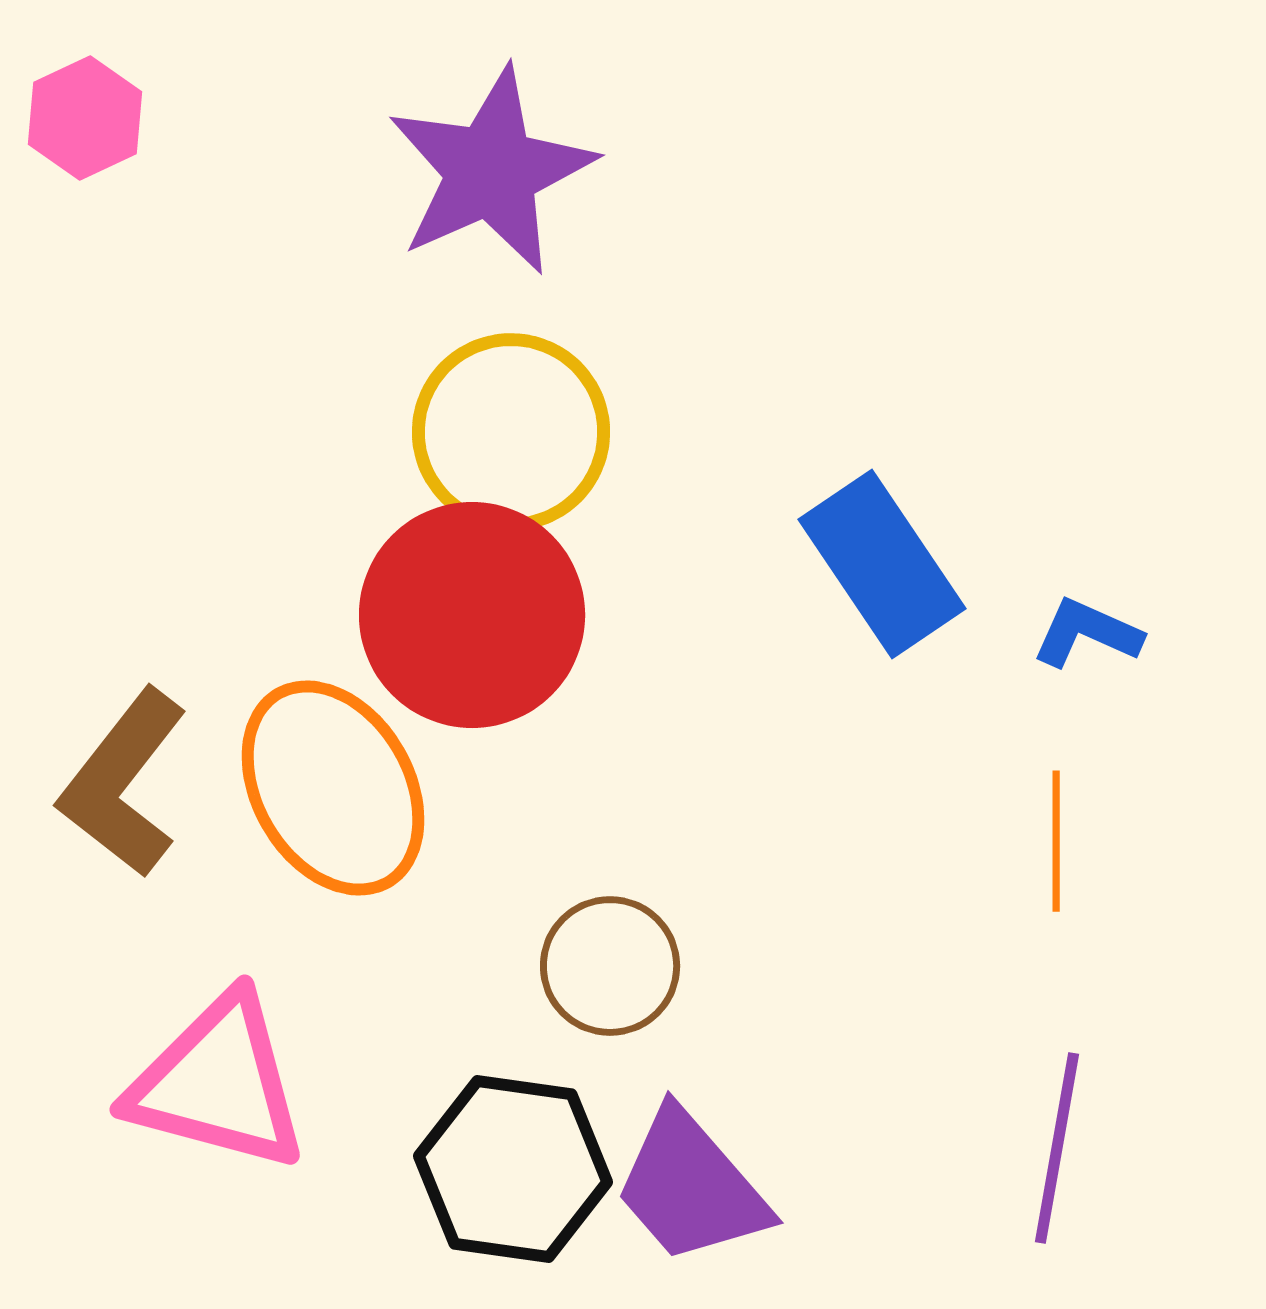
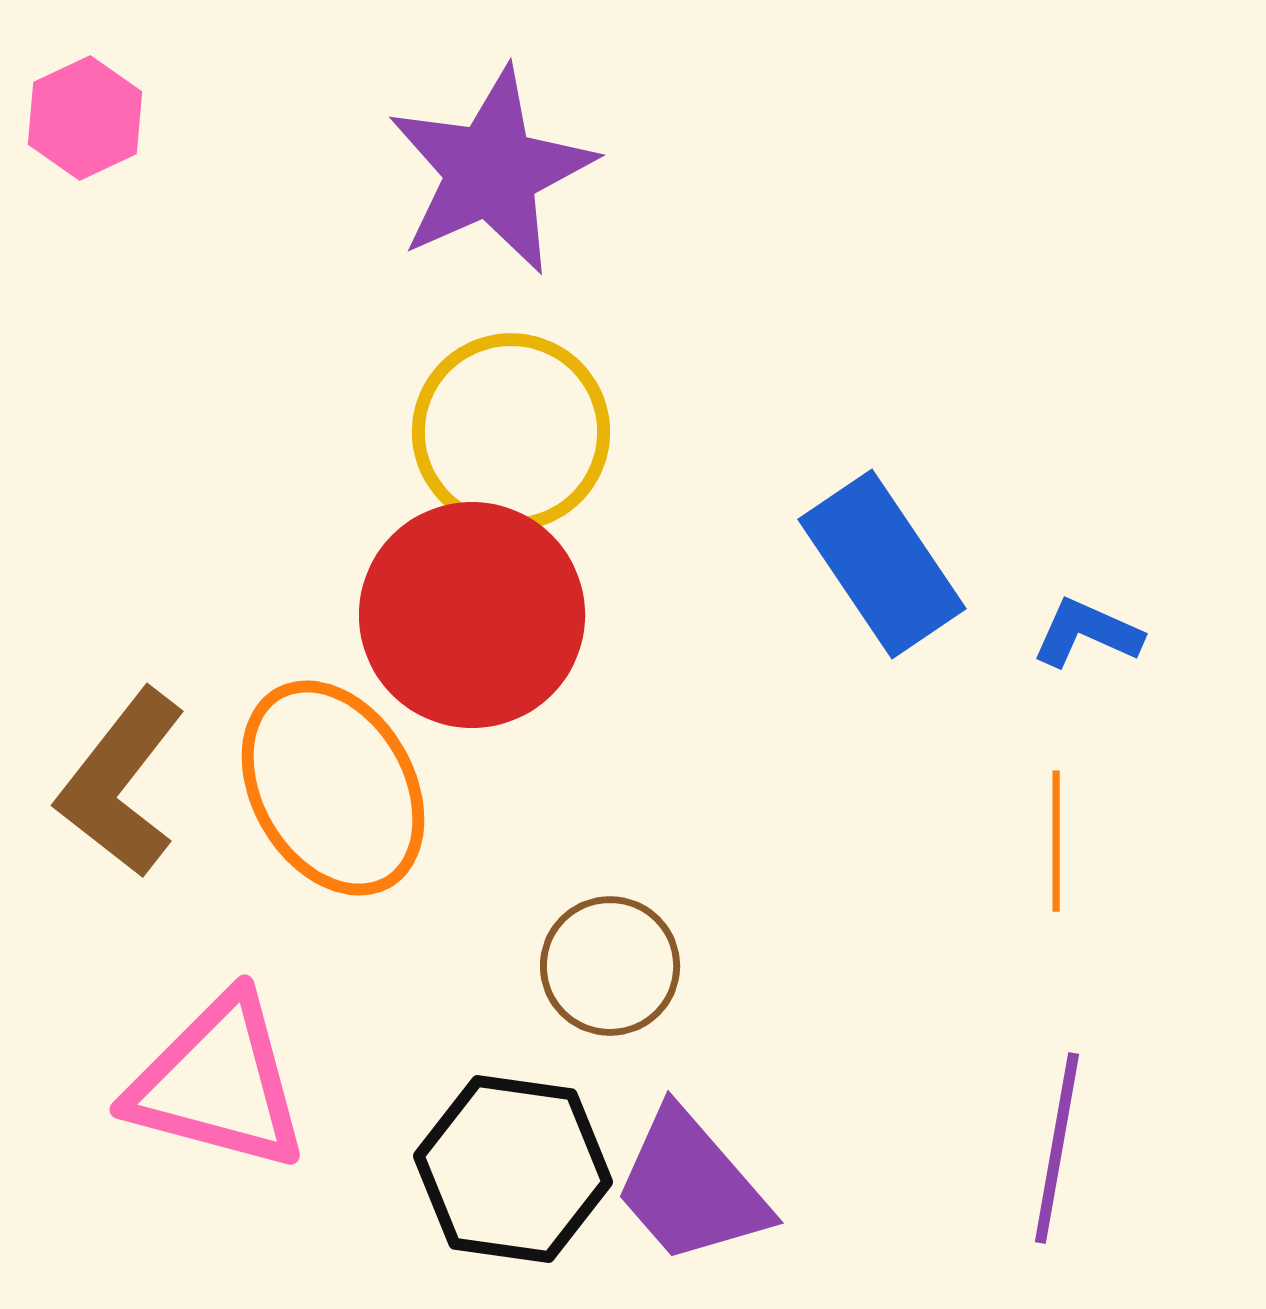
brown L-shape: moved 2 px left
